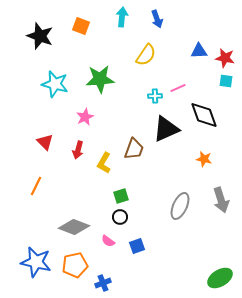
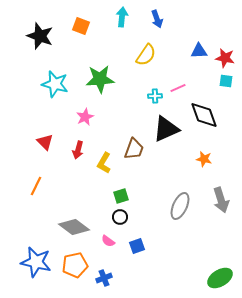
gray diamond: rotated 16 degrees clockwise
blue cross: moved 1 px right, 5 px up
